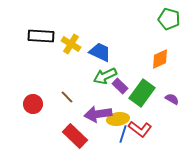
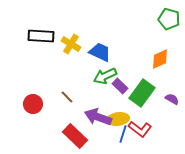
purple arrow: moved 3 px down; rotated 28 degrees clockwise
